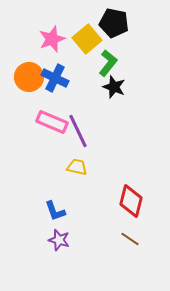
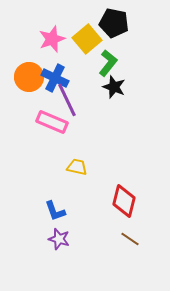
purple line: moved 11 px left, 31 px up
red diamond: moved 7 px left
purple star: moved 1 px up
